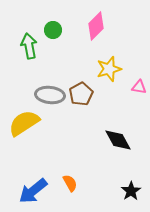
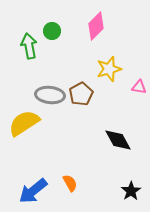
green circle: moved 1 px left, 1 px down
